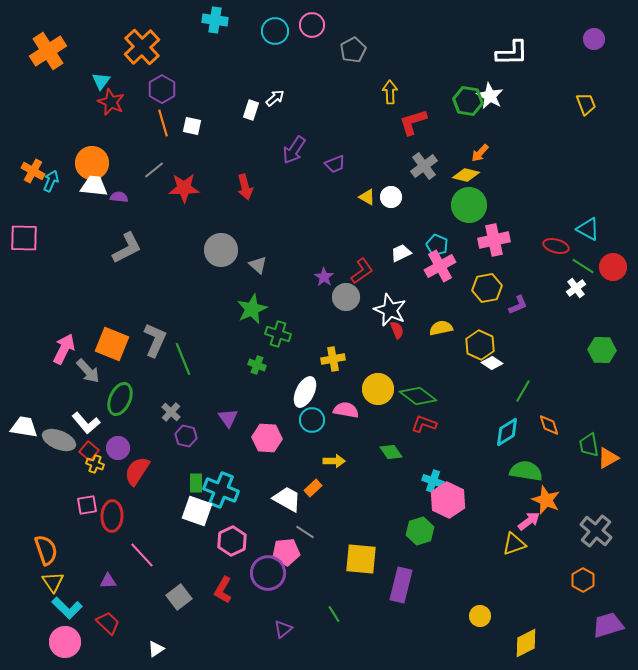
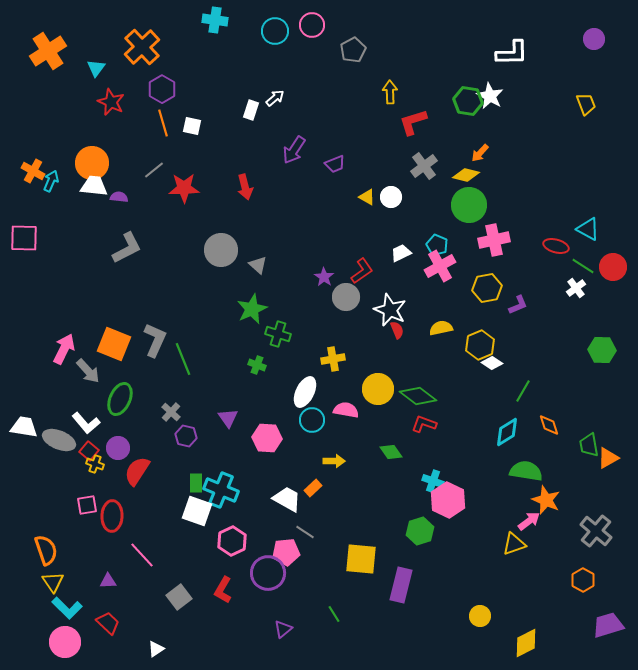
cyan triangle at (101, 81): moved 5 px left, 13 px up
orange square at (112, 344): moved 2 px right
yellow hexagon at (480, 345): rotated 12 degrees clockwise
